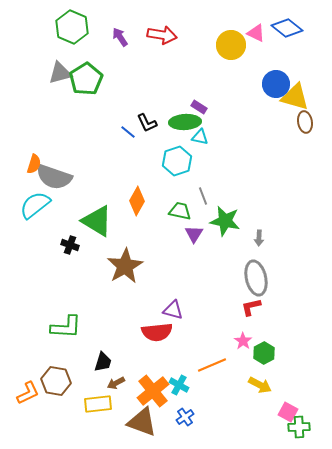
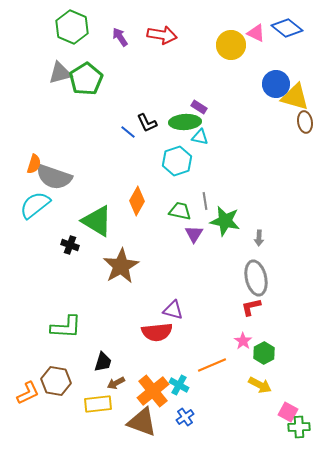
gray line at (203, 196): moved 2 px right, 5 px down; rotated 12 degrees clockwise
brown star at (125, 266): moved 4 px left
